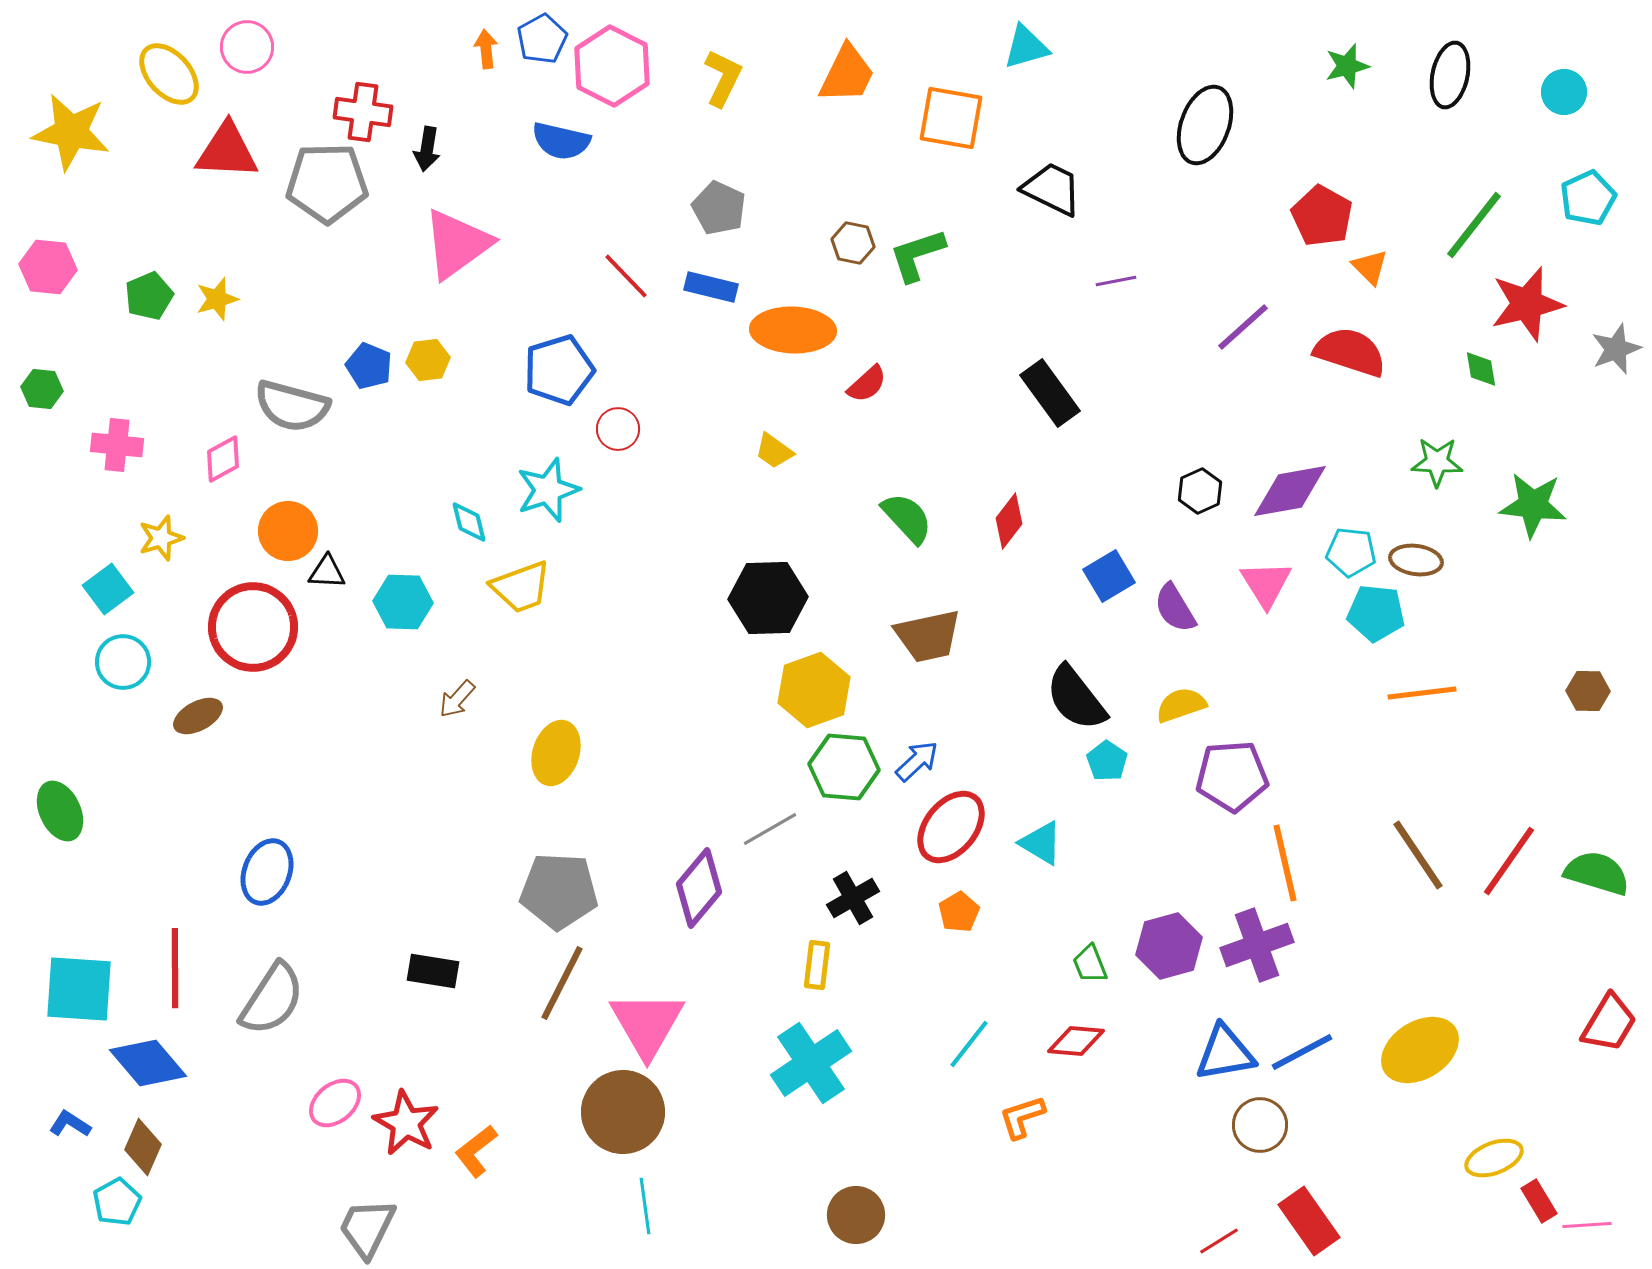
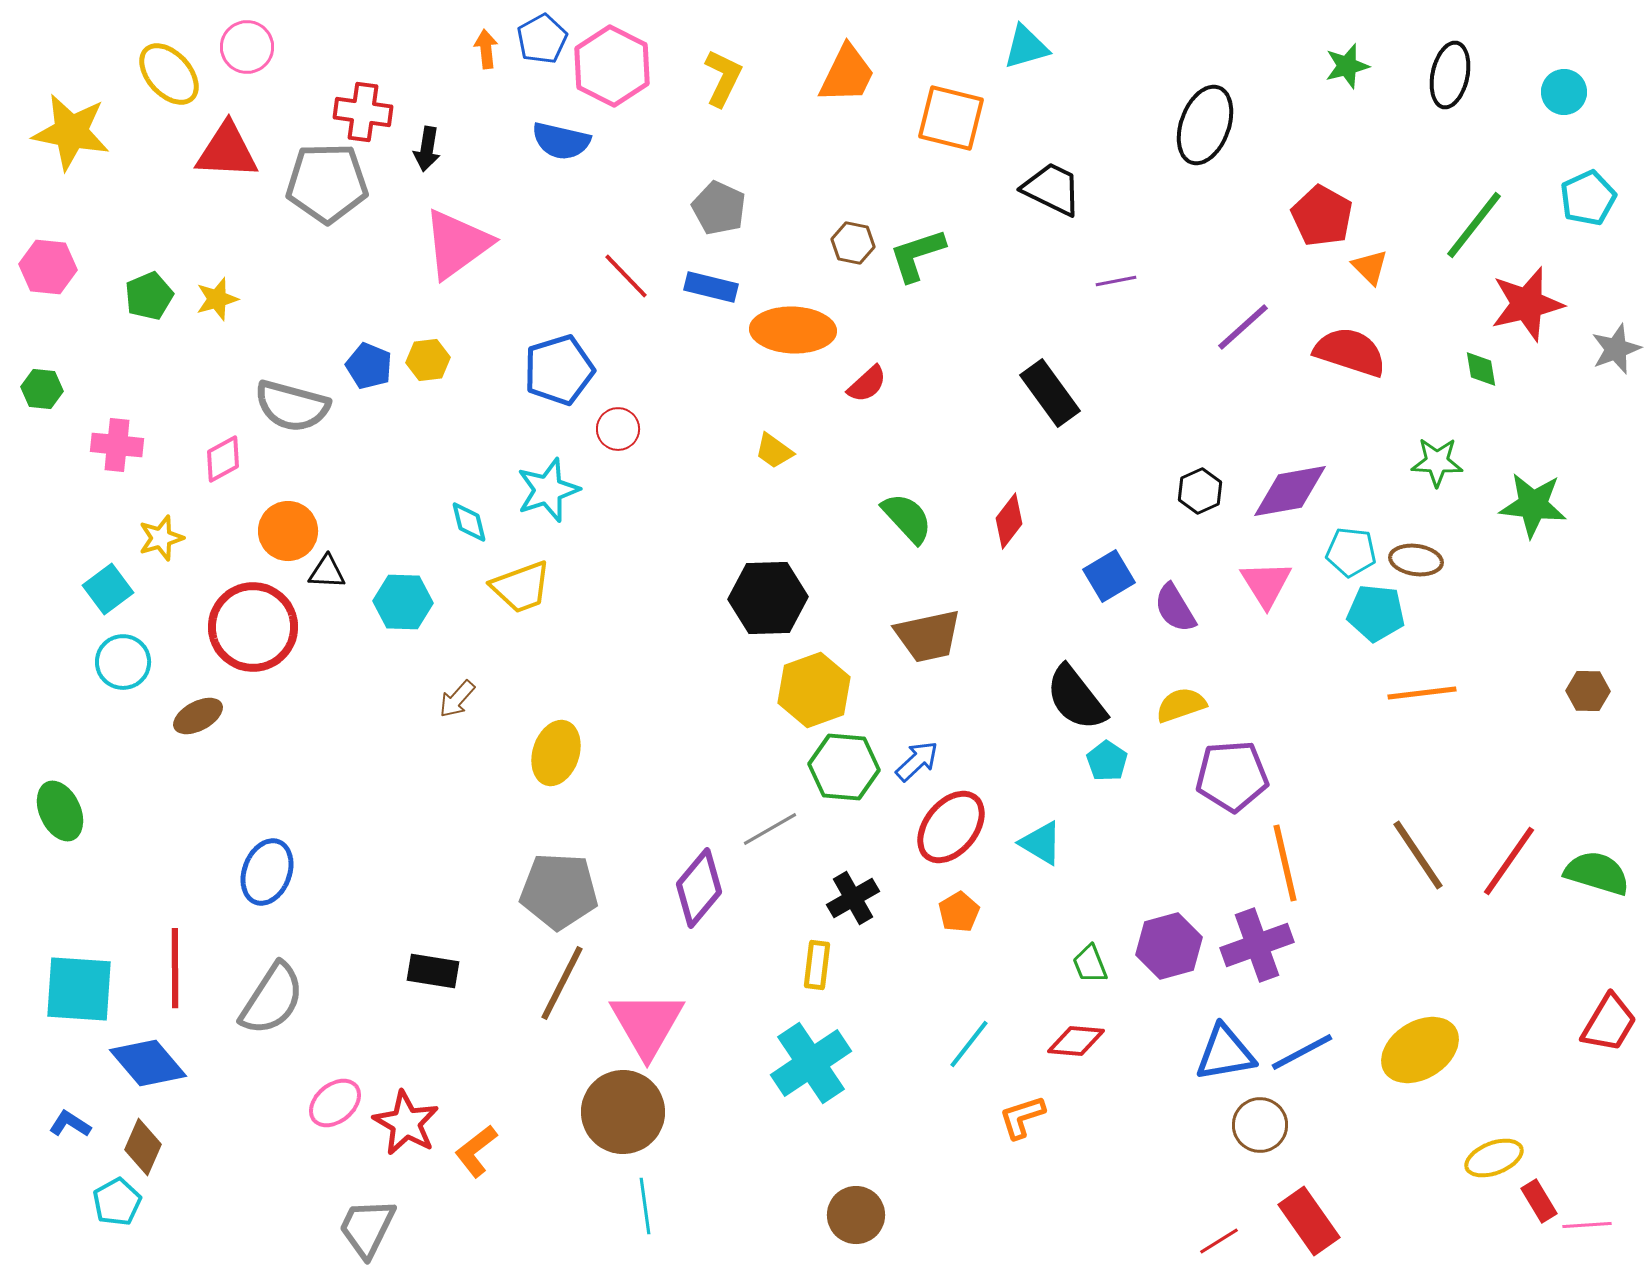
orange square at (951, 118): rotated 4 degrees clockwise
